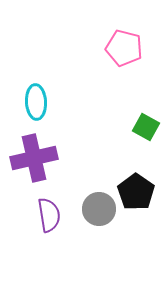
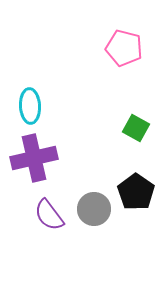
cyan ellipse: moved 6 px left, 4 px down
green square: moved 10 px left, 1 px down
gray circle: moved 5 px left
purple semicircle: rotated 152 degrees clockwise
